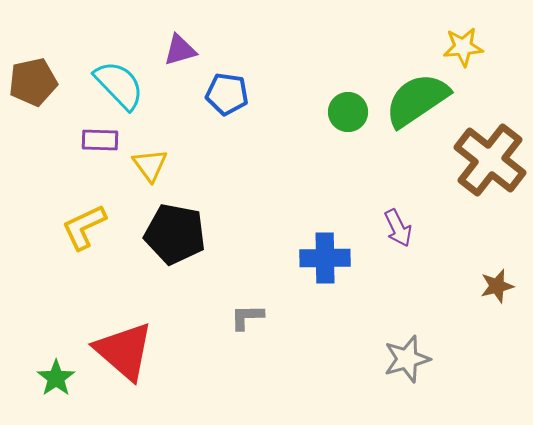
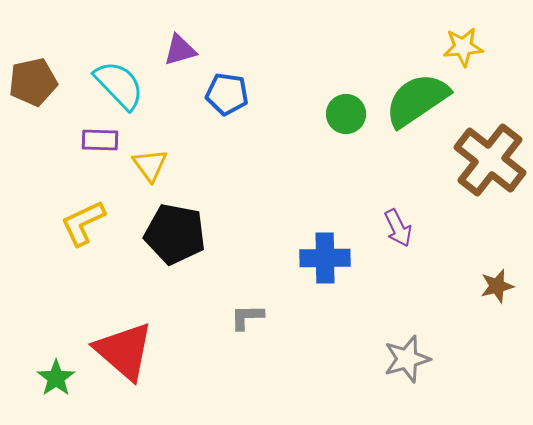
green circle: moved 2 px left, 2 px down
yellow L-shape: moved 1 px left, 4 px up
